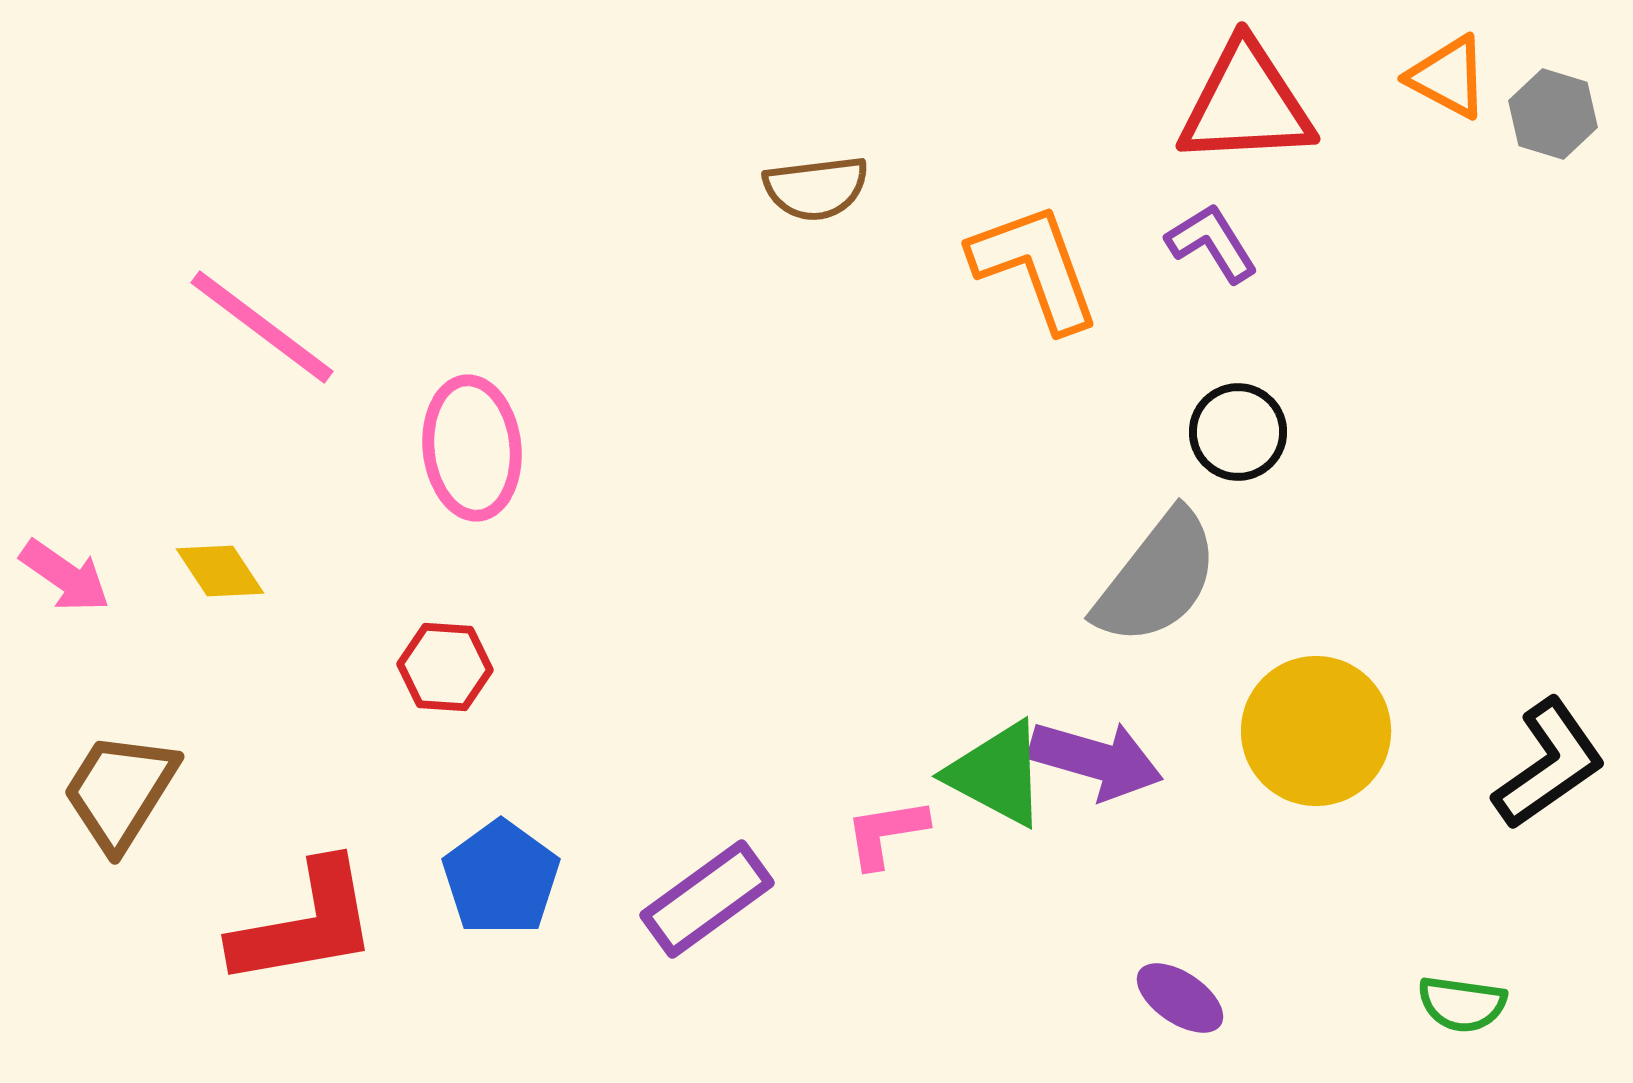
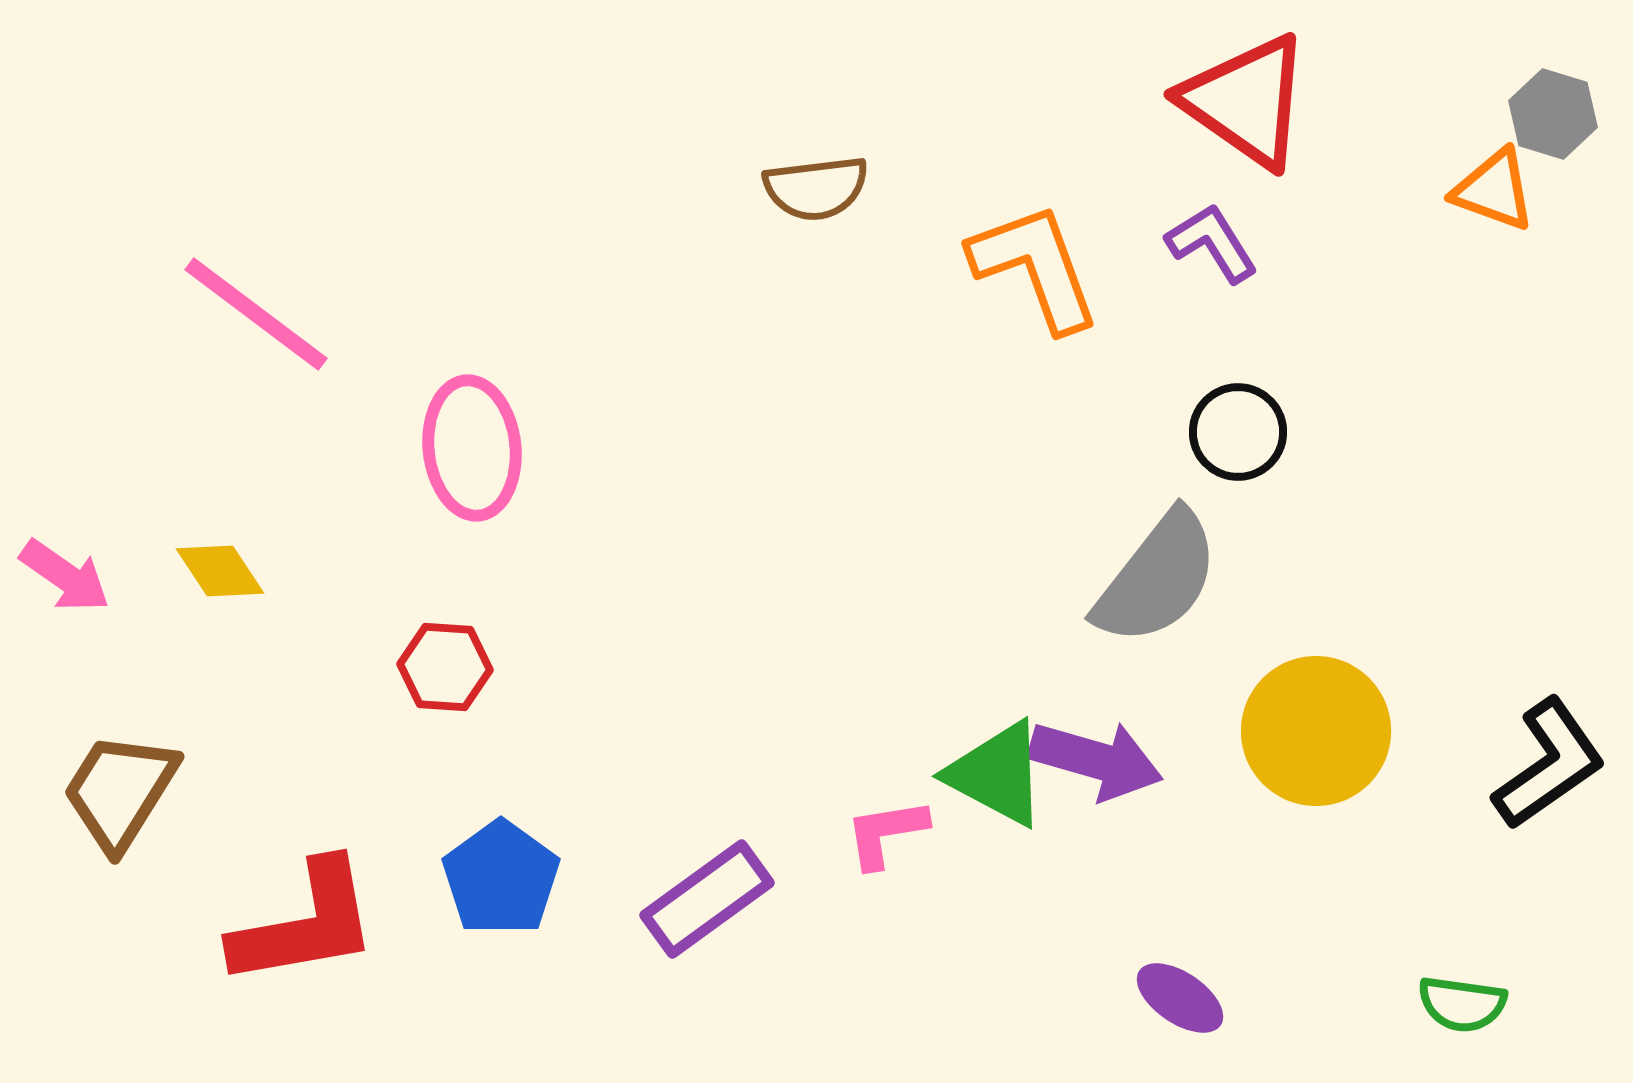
orange triangle: moved 46 px right, 113 px down; rotated 8 degrees counterclockwise
red triangle: moved 3 px up; rotated 38 degrees clockwise
pink line: moved 6 px left, 13 px up
